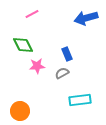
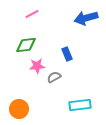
green diamond: moved 3 px right; rotated 70 degrees counterclockwise
gray semicircle: moved 8 px left, 4 px down
cyan rectangle: moved 5 px down
orange circle: moved 1 px left, 2 px up
